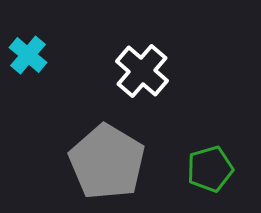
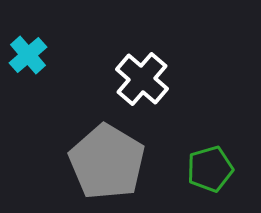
cyan cross: rotated 9 degrees clockwise
white cross: moved 8 px down
